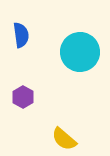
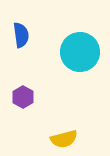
yellow semicircle: rotated 56 degrees counterclockwise
